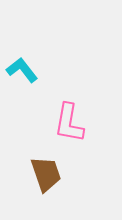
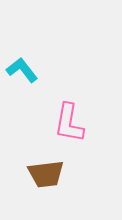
brown trapezoid: rotated 102 degrees clockwise
